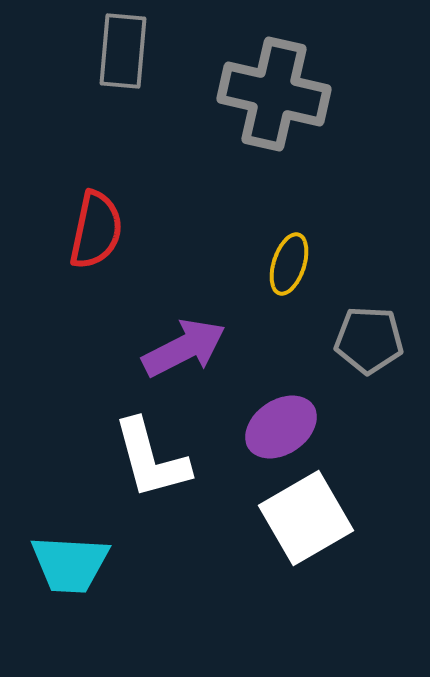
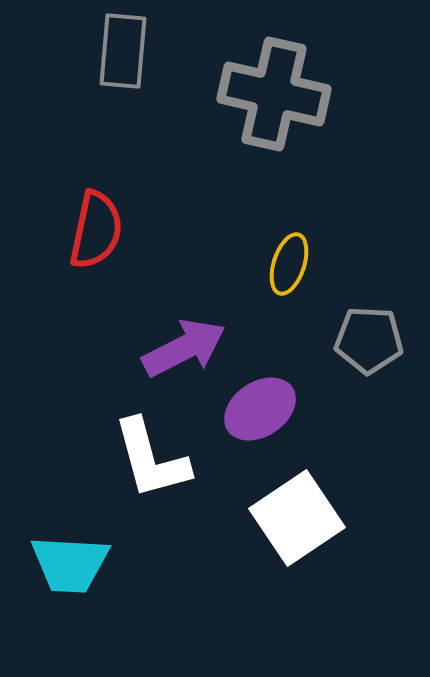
purple ellipse: moved 21 px left, 18 px up
white square: moved 9 px left; rotated 4 degrees counterclockwise
